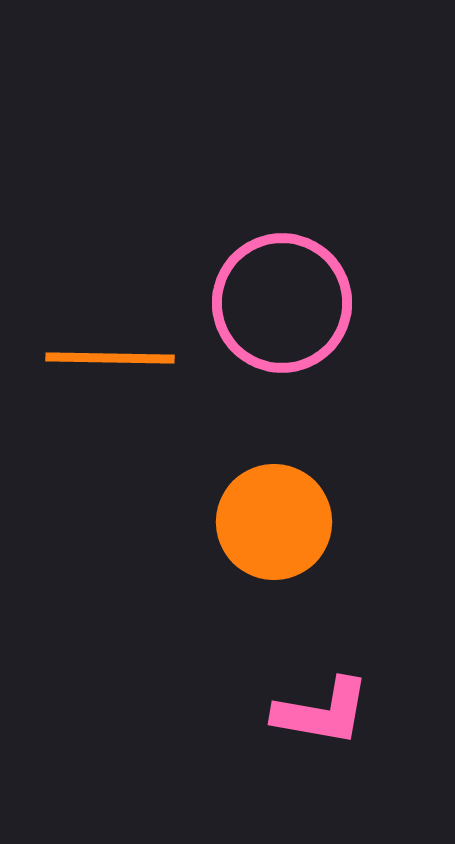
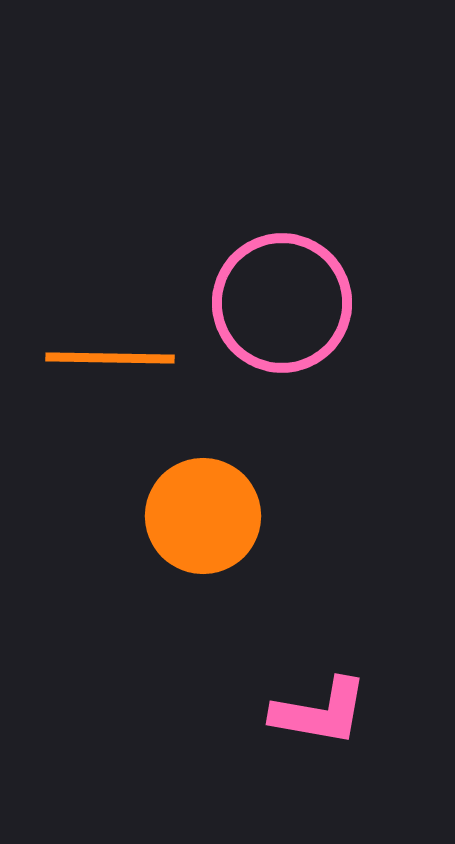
orange circle: moved 71 px left, 6 px up
pink L-shape: moved 2 px left
